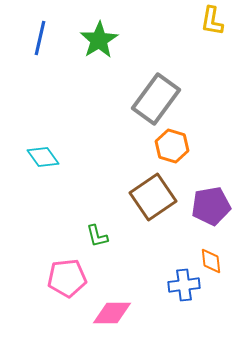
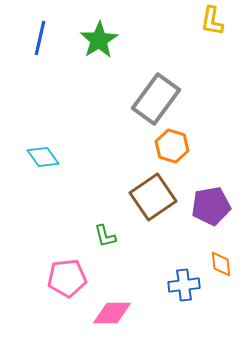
green L-shape: moved 8 px right
orange diamond: moved 10 px right, 3 px down
